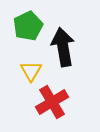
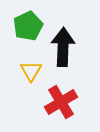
black arrow: rotated 12 degrees clockwise
red cross: moved 9 px right
